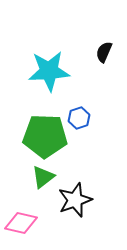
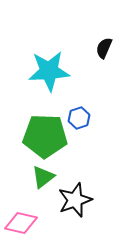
black semicircle: moved 4 px up
